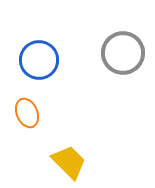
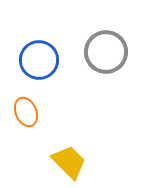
gray circle: moved 17 px left, 1 px up
orange ellipse: moved 1 px left, 1 px up
